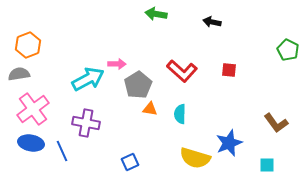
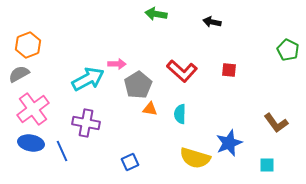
gray semicircle: rotated 20 degrees counterclockwise
